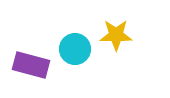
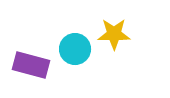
yellow star: moved 2 px left, 1 px up
